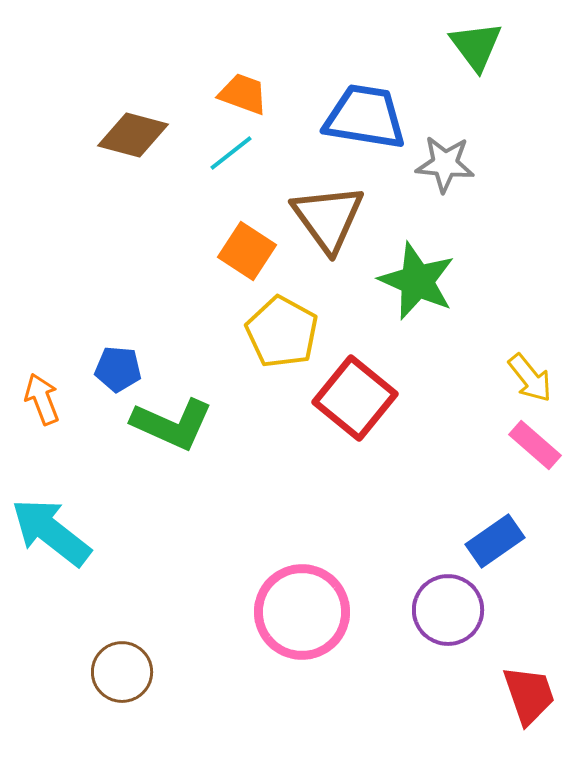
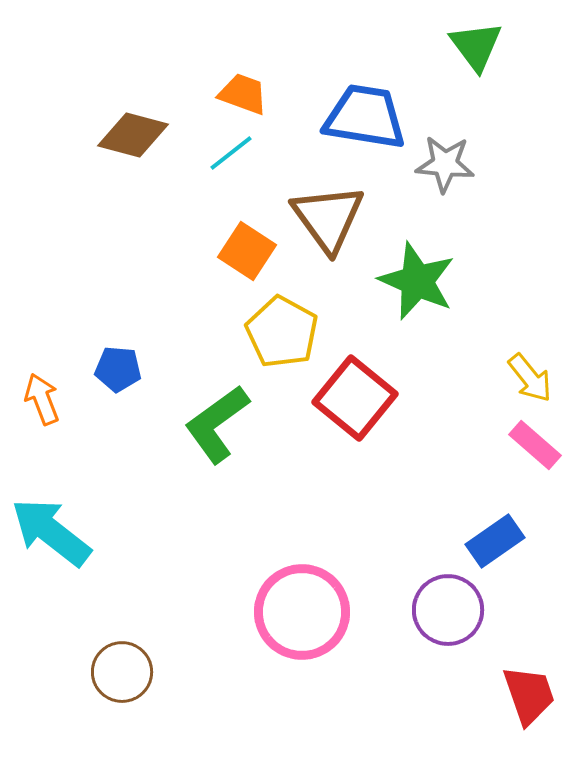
green L-shape: moved 45 px right; rotated 120 degrees clockwise
